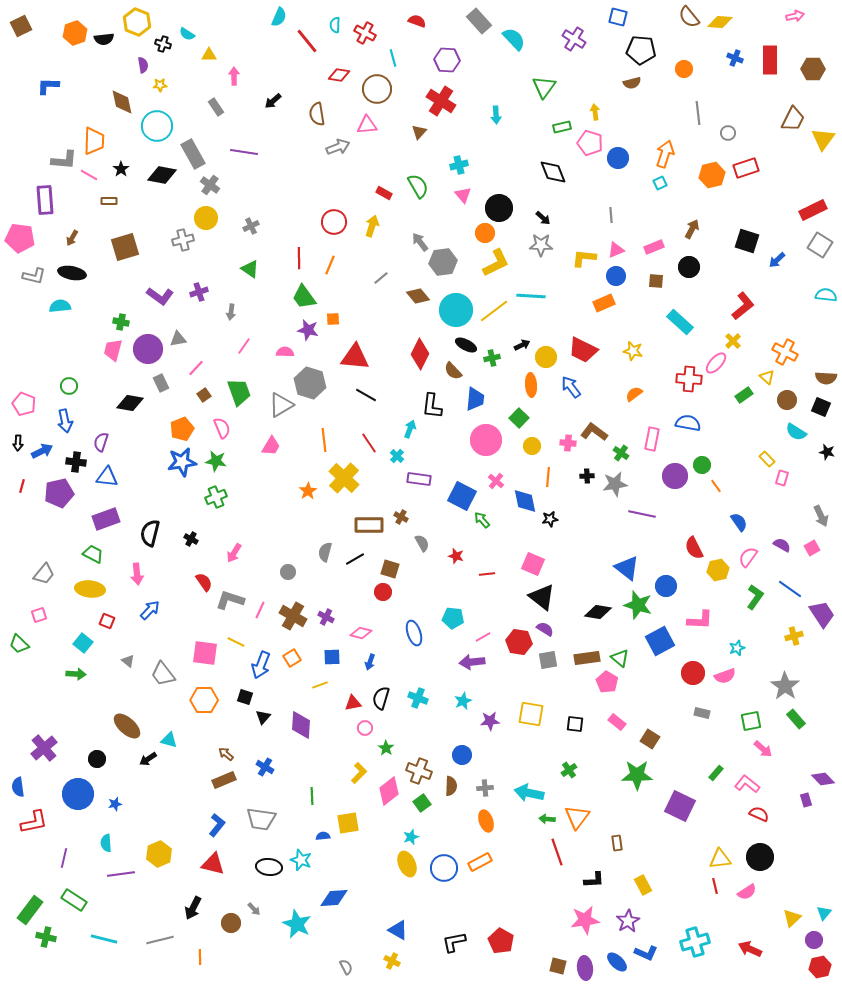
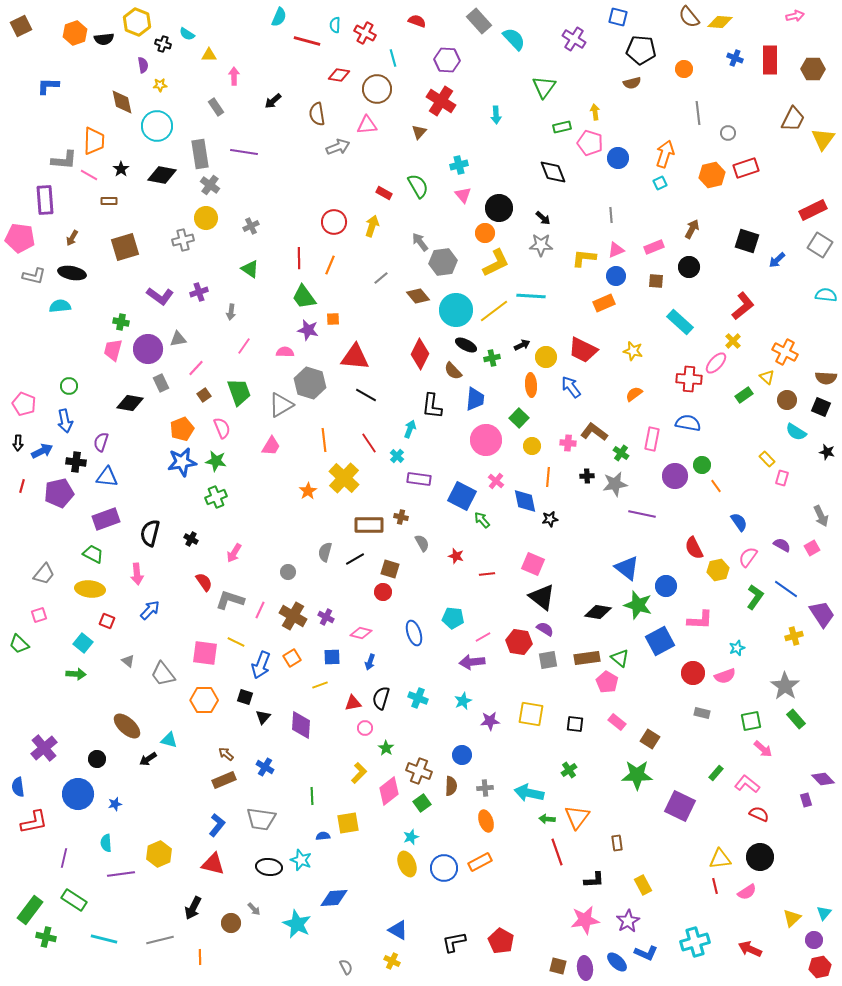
red line at (307, 41): rotated 36 degrees counterclockwise
gray rectangle at (193, 154): moved 7 px right; rotated 20 degrees clockwise
brown cross at (401, 517): rotated 16 degrees counterclockwise
blue line at (790, 589): moved 4 px left
